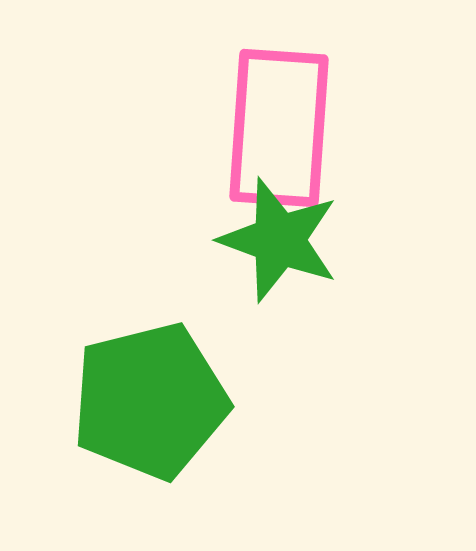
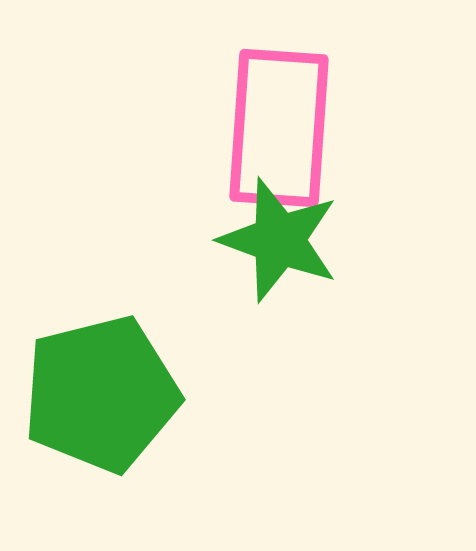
green pentagon: moved 49 px left, 7 px up
